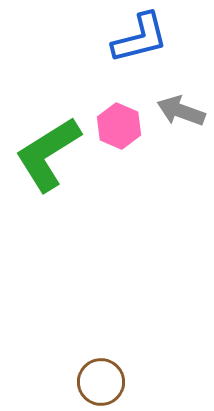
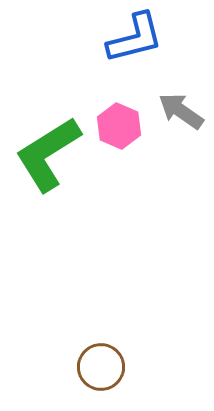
blue L-shape: moved 5 px left
gray arrow: rotated 15 degrees clockwise
brown circle: moved 15 px up
